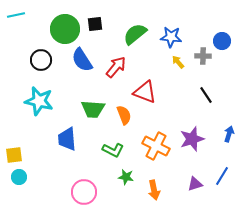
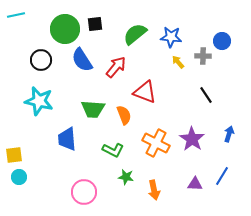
purple star: rotated 20 degrees counterclockwise
orange cross: moved 3 px up
purple triangle: rotated 21 degrees clockwise
